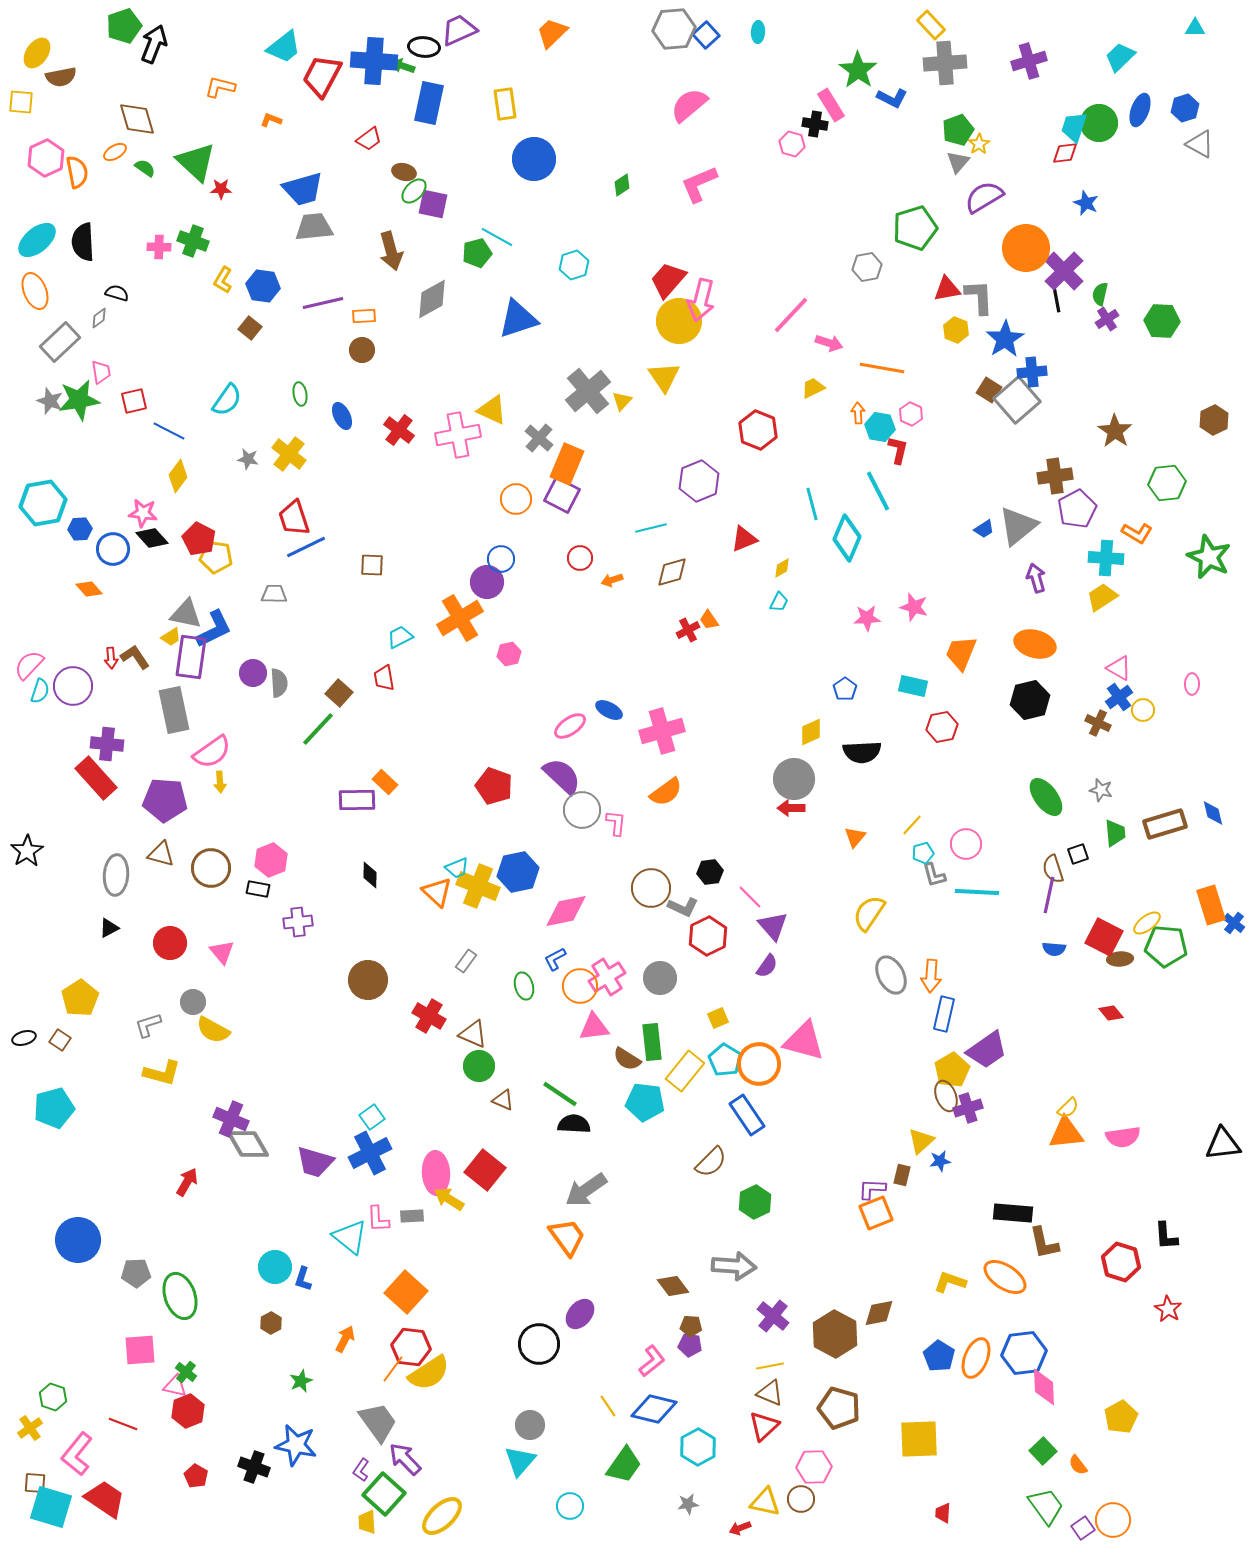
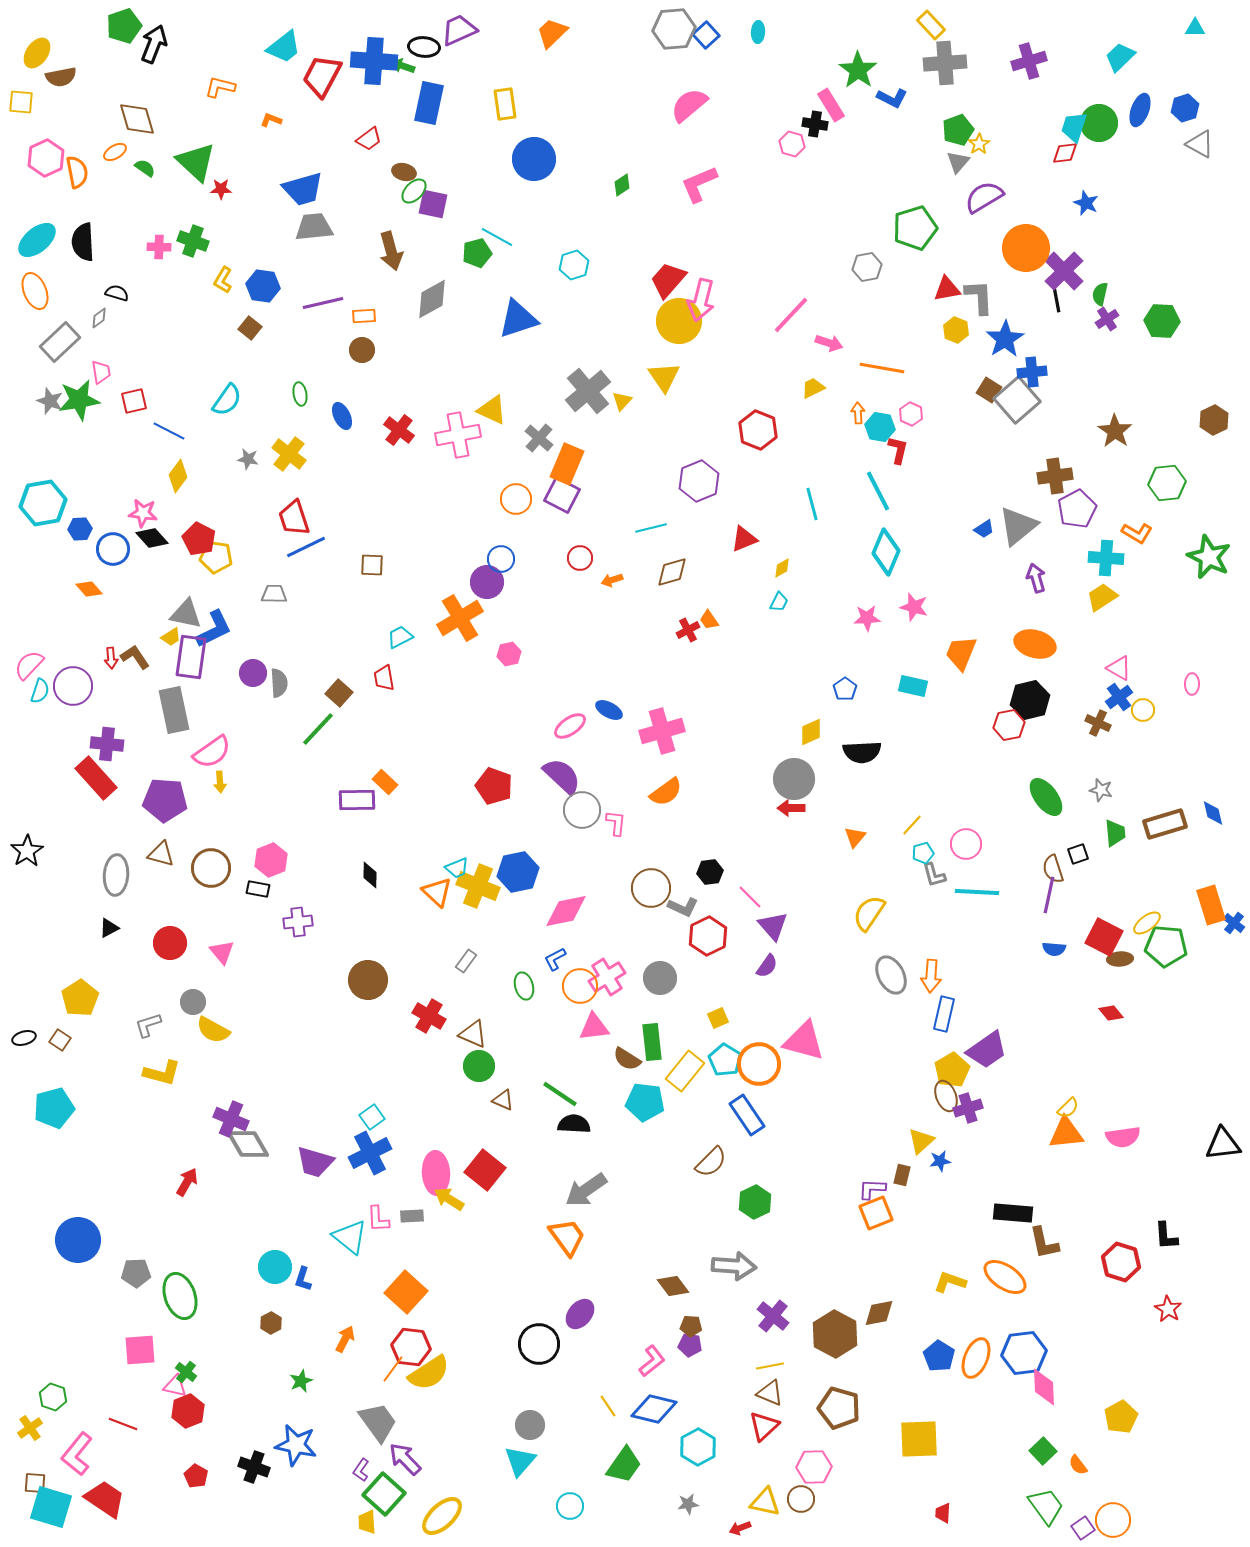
cyan diamond at (847, 538): moved 39 px right, 14 px down
red hexagon at (942, 727): moved 67 px right, 2 px up
